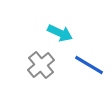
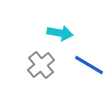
cyan arrow: rotated 15 degrees counterclockwise
